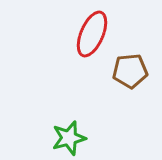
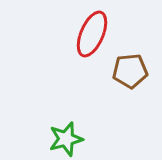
green star: moved 3 px left, 1 px down
